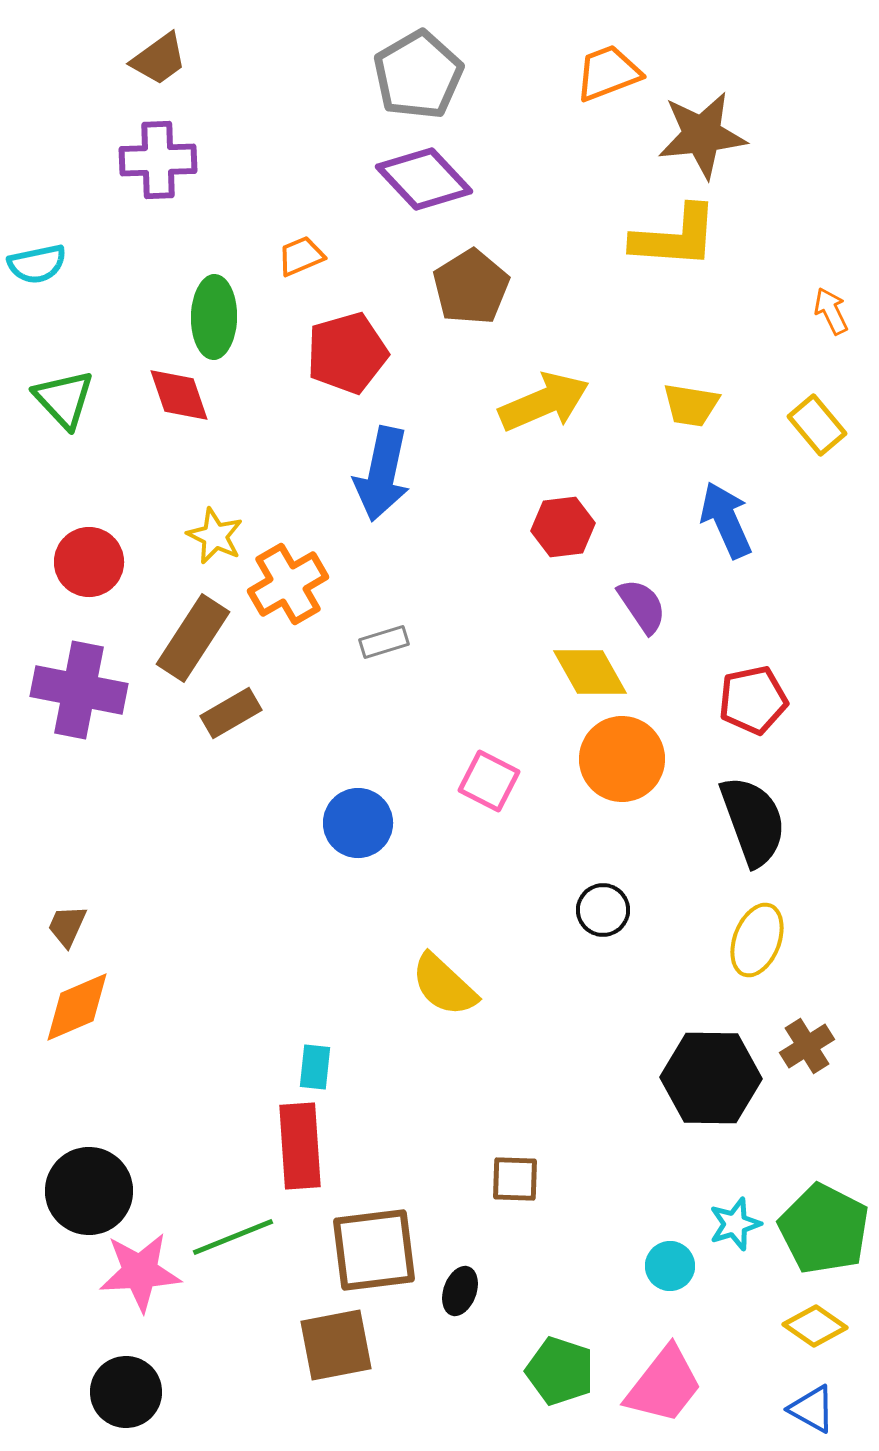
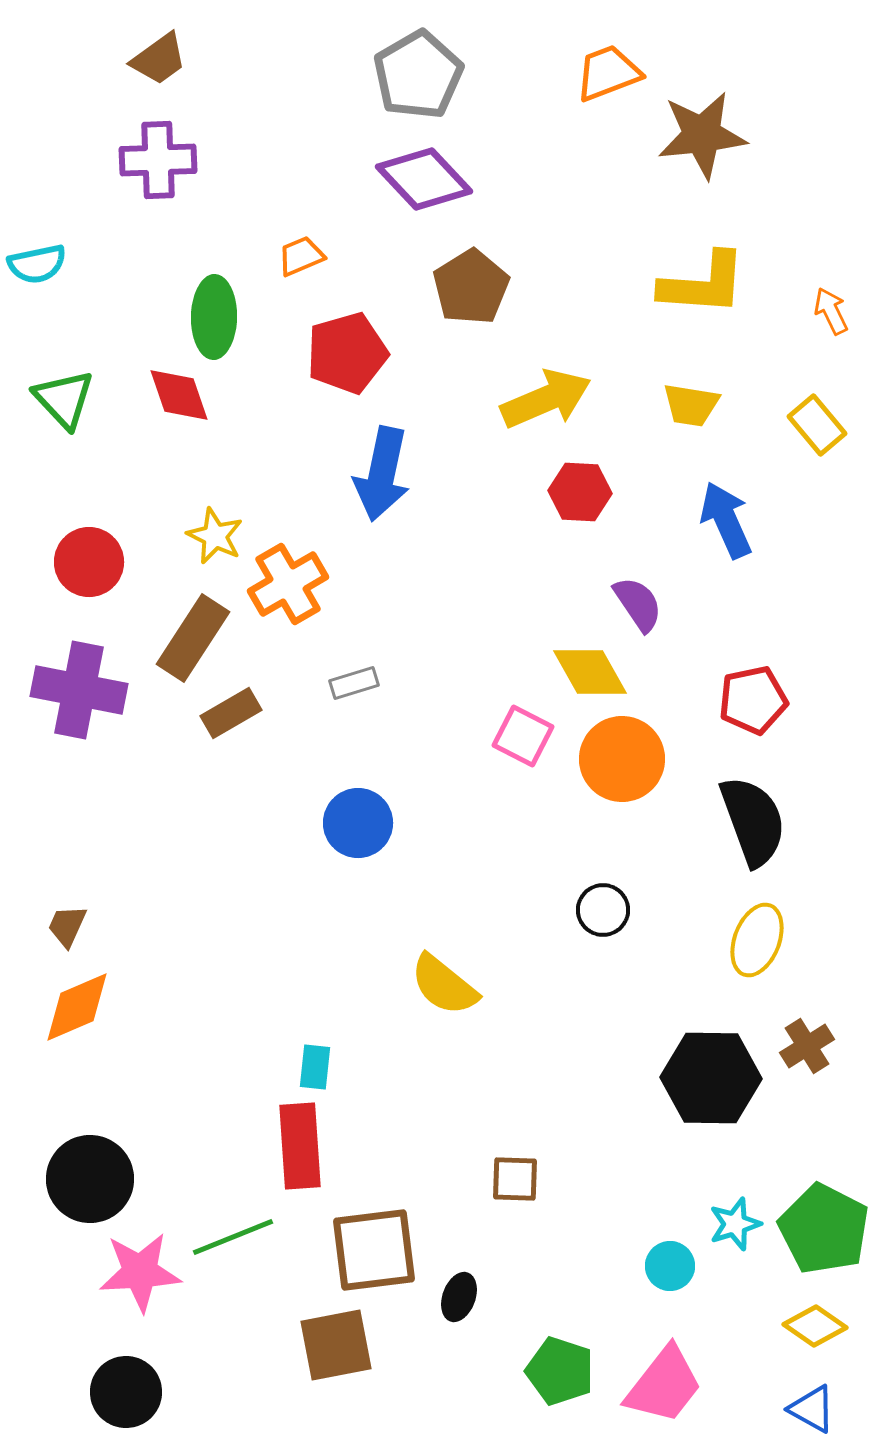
yellow L-shape at (675, 237): moved 28 px right, 47 px down
yellow arrow at (544, 402): moved 2 px right, 3 px up
red hexagon at (563, 527): moved 17 px right, 35 px up; rotated 10 degrees clockwise
purple semicircle at (642, 606): moved 4 px left, 2 px up
gray rectangle at (384, 642): moved 30 px left, 41 px down
pink square at (489, 781): moved 34 px right, 45 px up
yellow semicircle at (444, 985): rotated 4 degrees counterclockwise
black circle at (89, 1191): moved 1 px right, 12 px up
black ellipse at (460, 1291): moved 1 px left, 6 px down
